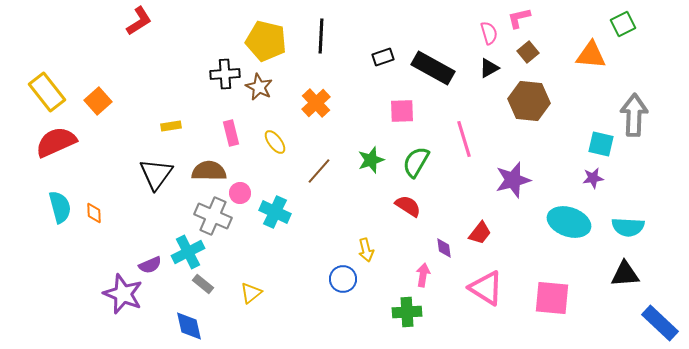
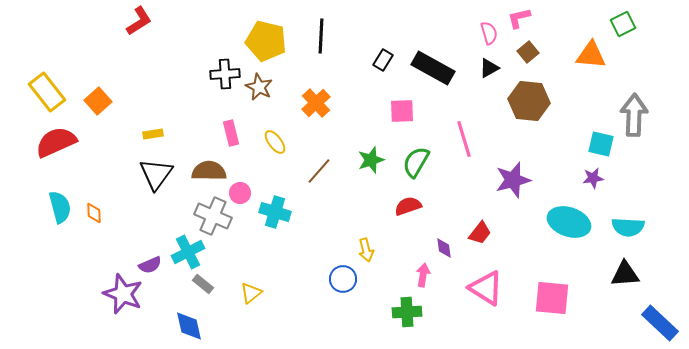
black rectangle at (383, 57): moved 3 px down; rotated 40 degrees counterclockwise
yellow rectangle at (171, 126): moved 18 px left, 8 px down
red semicircle at (408, 206): rotated 52 degrees counterclockwise
cyan cross at (275, 212): rotated 8 degrees counterclockwise
